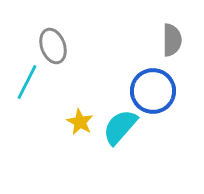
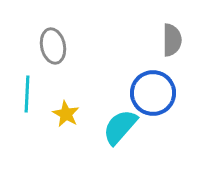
gray ellipse: rotated 8 degrees clockwise
cyan line: moved 12 px down; rotated 24 degrees counterclockwise
blue circle: moved 2 px down
yellow star: moved 14 px left, 8 px up
